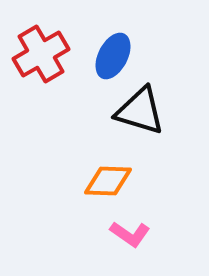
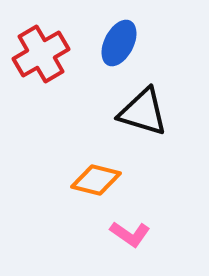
blue ellipse: moved 6 px right, 13 px up
black triangle: moved 3 px right, 1 px down
orange diamond: moved 12 px left, 1 px up; rotated 12 degrees clockwise
